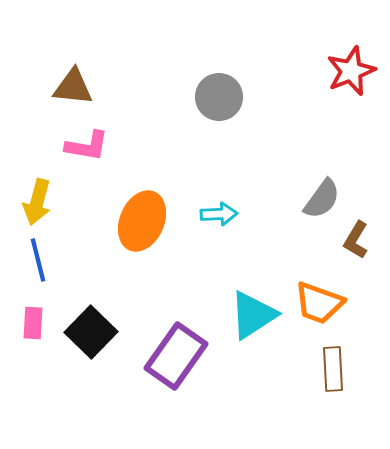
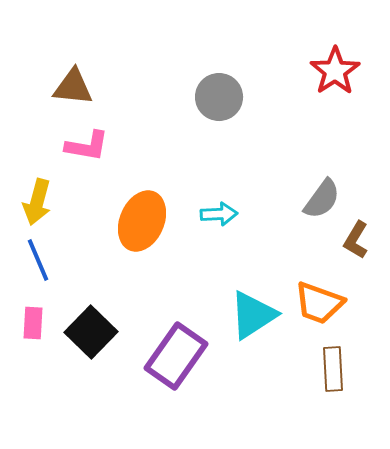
red star: moved 16 px left; rotated 12 degrees counterclockwise
blue line: rotated 9 degrees counterclockwise
